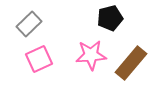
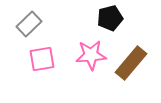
pink square: moved 3 px right; rotated 16 degrees clockwise
